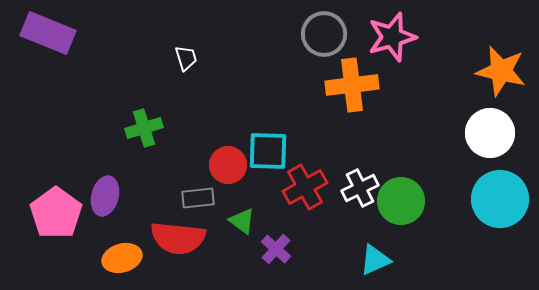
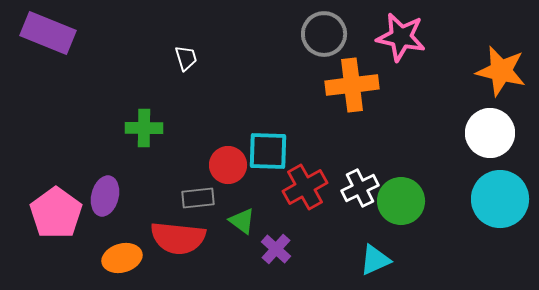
pink star: moved 9 px right; rotated 27 degrees clockwise
green cross: rotated 18 degrees clockwise
